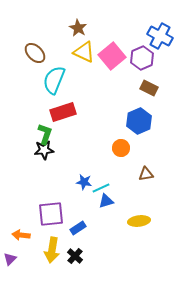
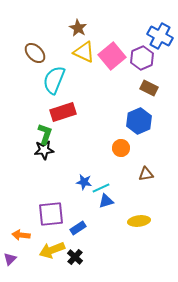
yellow arrow: rotated 60 degrees clockwise
black cross: moved 1 px down
